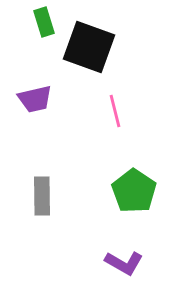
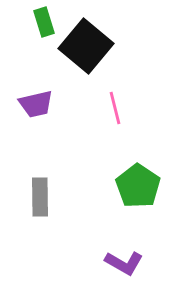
black square: moved 3 px left, 1 px up; rotated 20 degrees clockwise
purple trapezoid: moved 1 px right, 5 px down
pink line: moved 3 px up
green pentagon: moved 4 px right, 5 px up
gray rectangle: moved 2 px left, 1 px down
